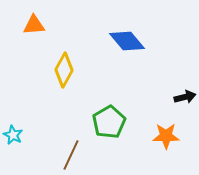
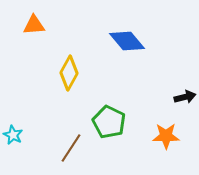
yellow diamond: moved 5 px right, 3 px down
green pentagon: rotated 16 degrees counterclockwise
brown line: moved 7 px up; rotated 8 degrees clockwise
